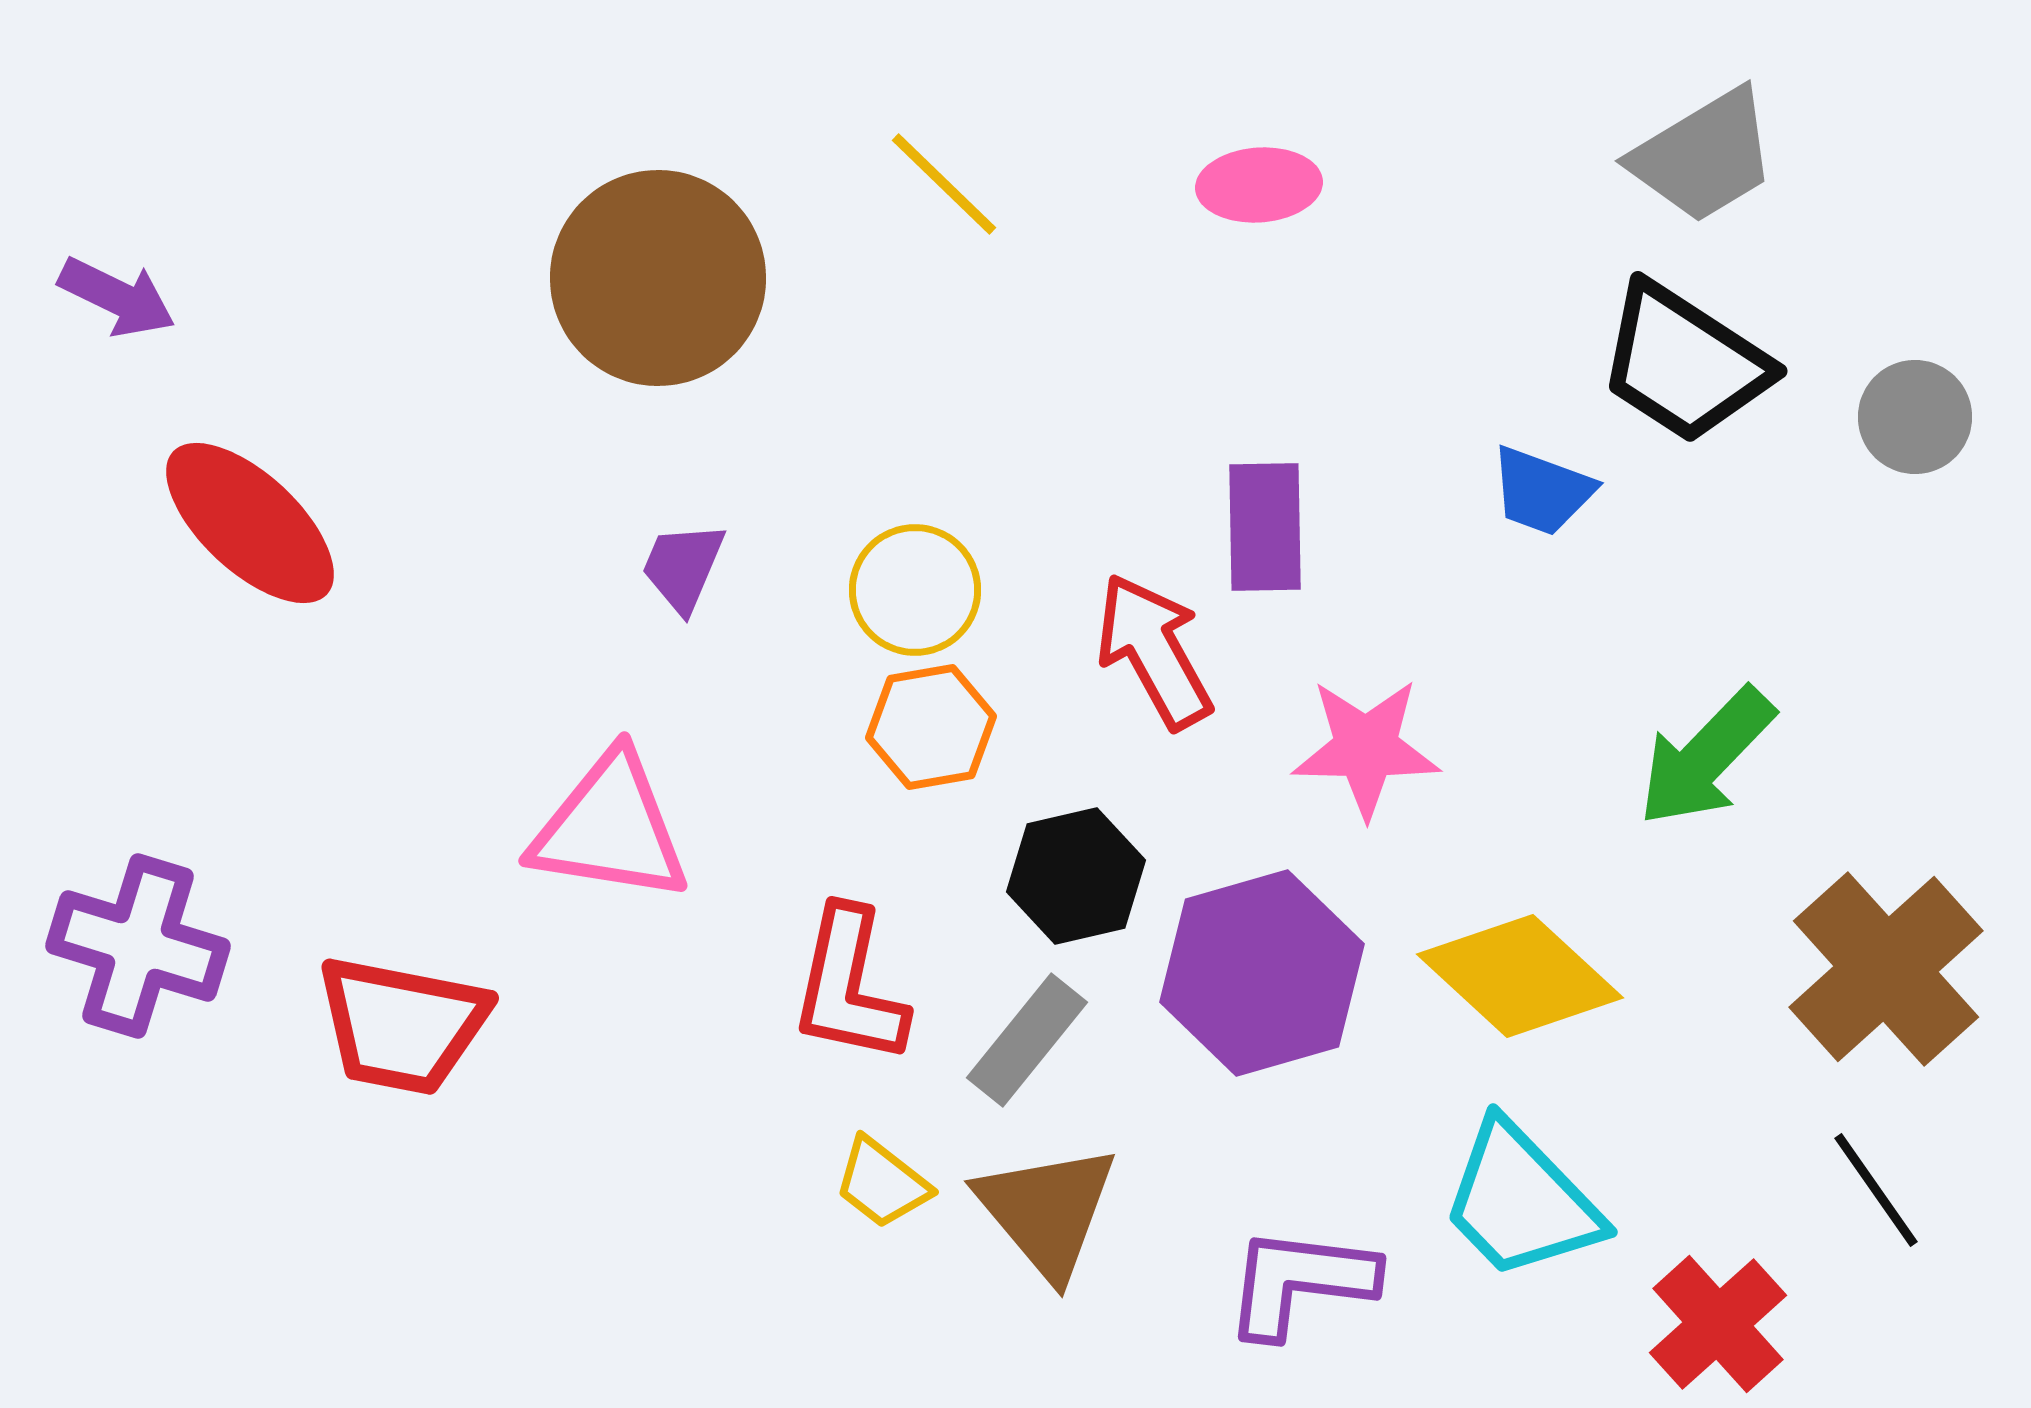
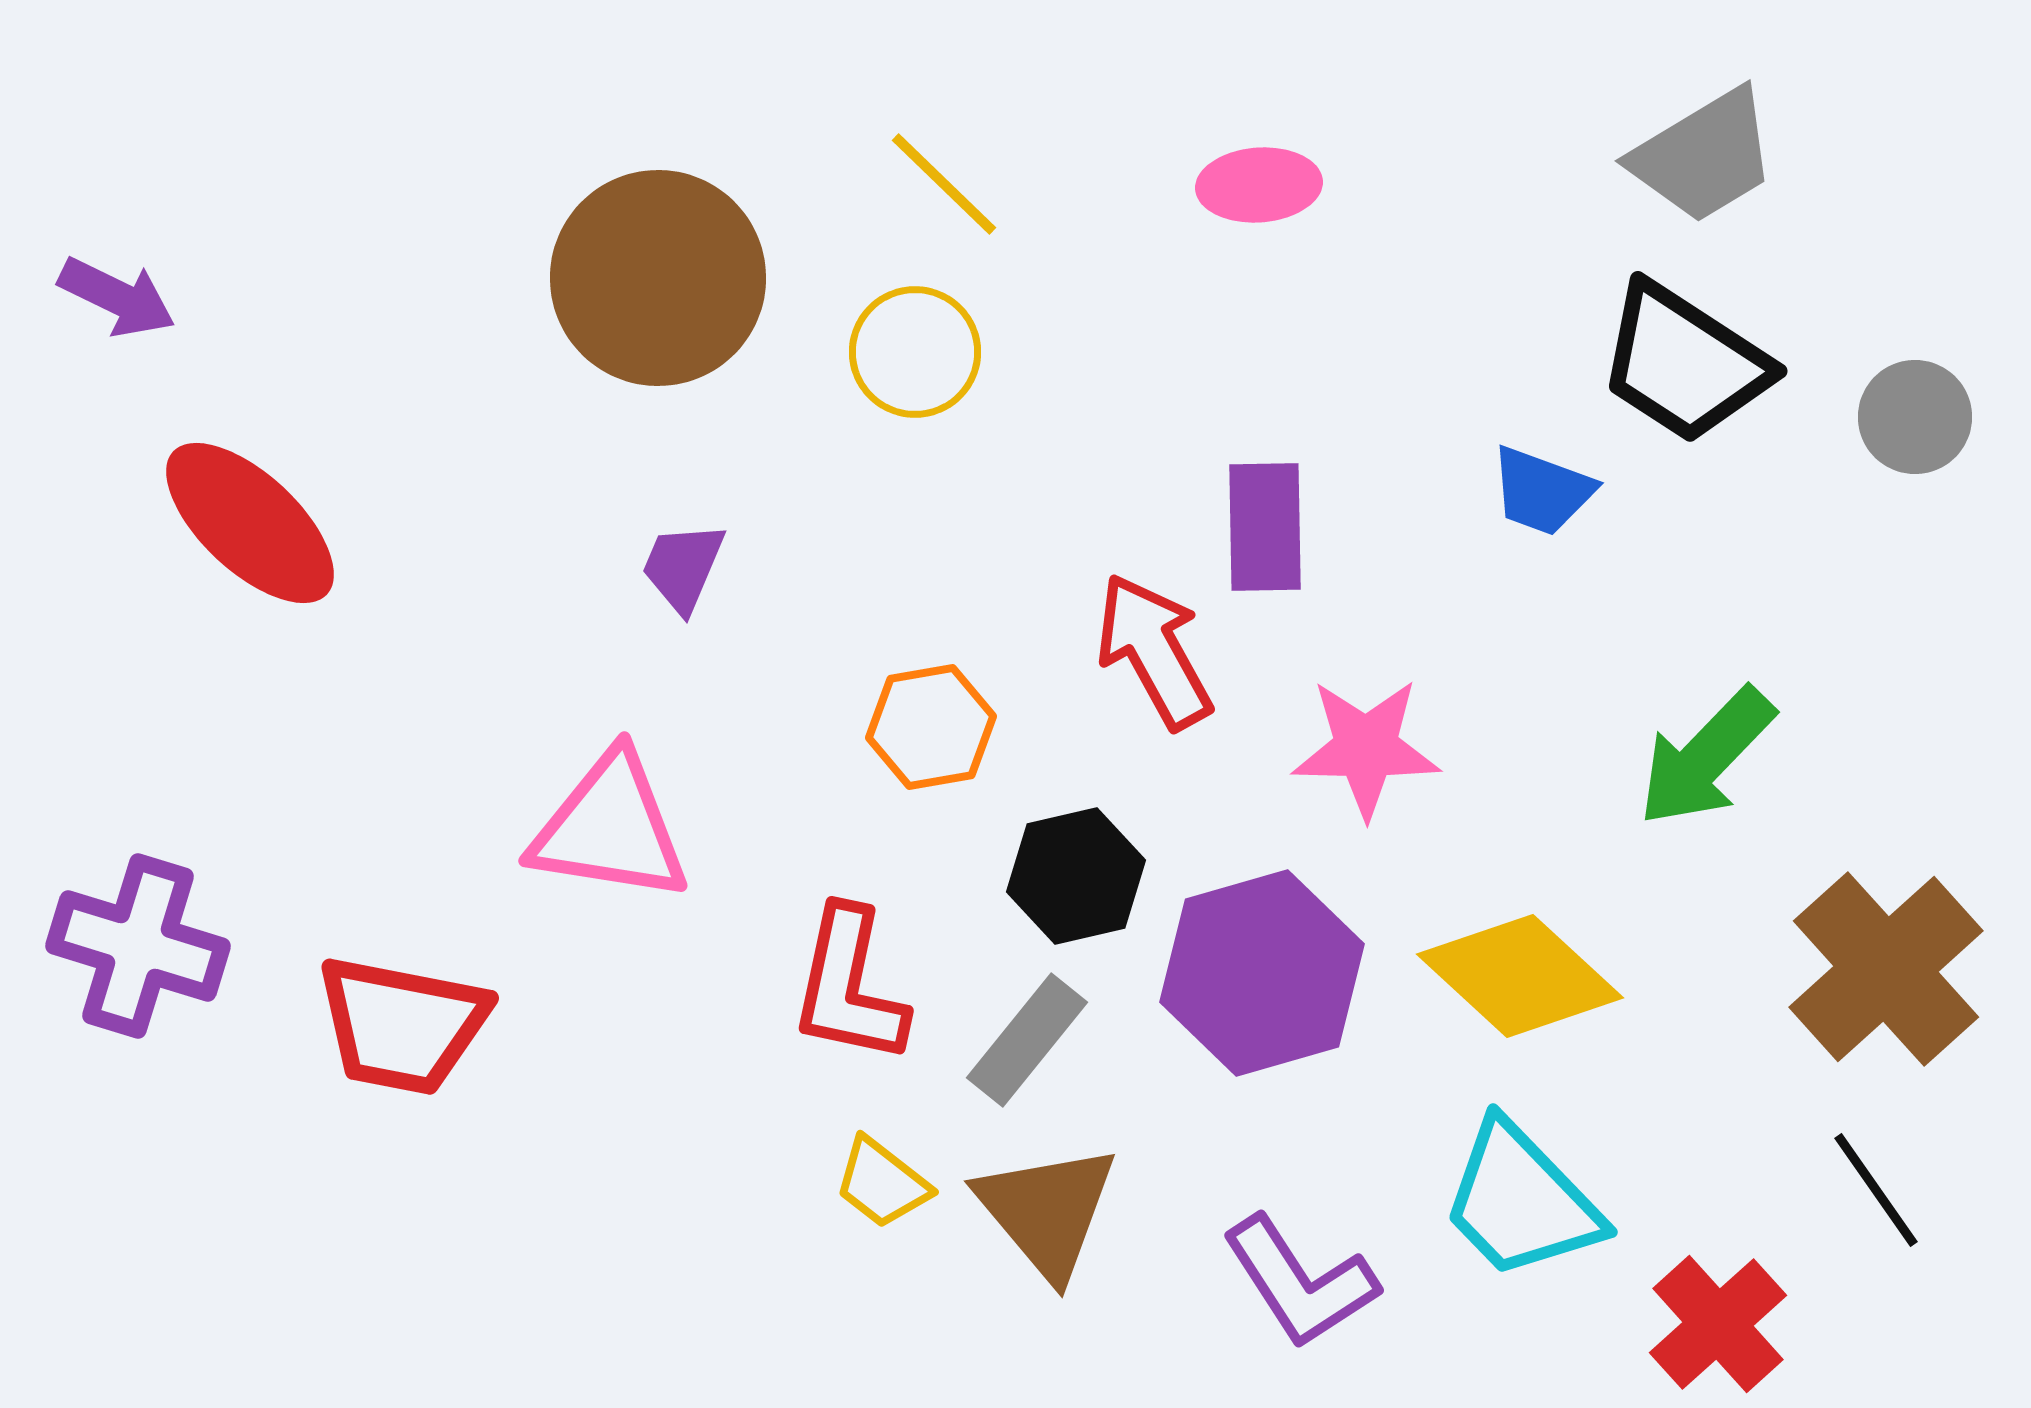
yellow circle: moved 238 px up
purple L-shape: rotated 130 degrees counterclockwise
